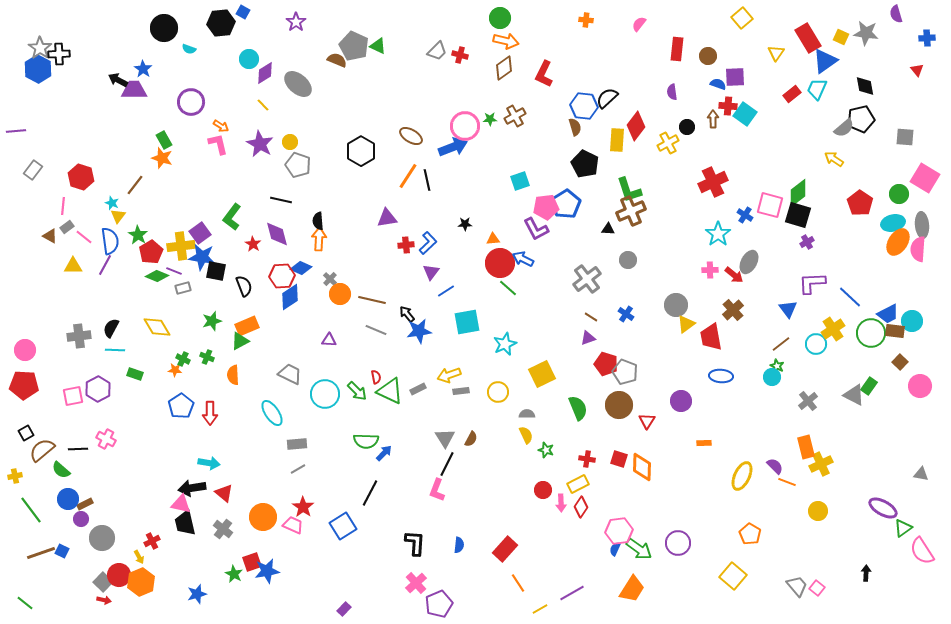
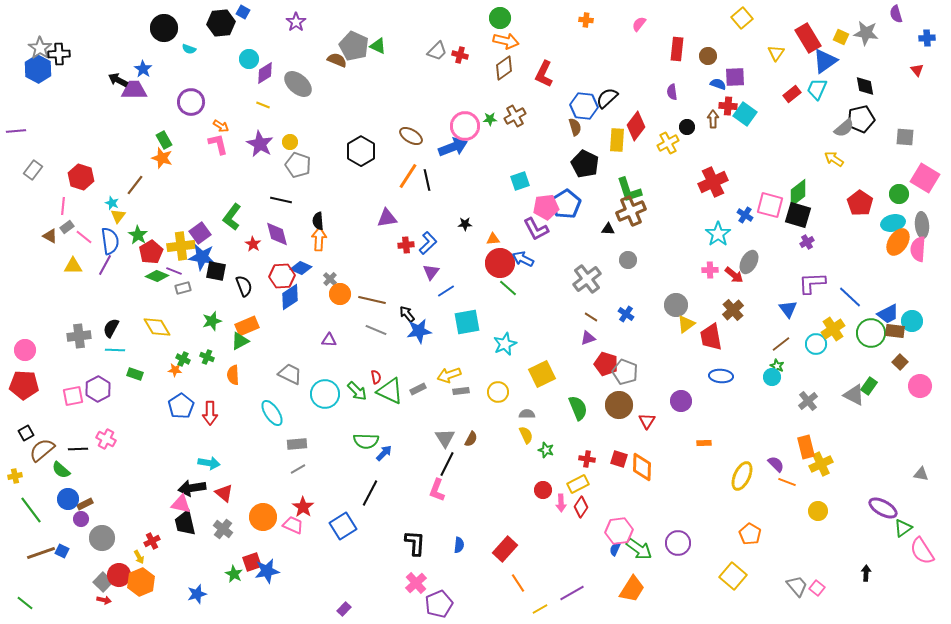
yellow line at (263, 105): rotated 24 degrees counterclockwise
purple semicircle at (775, 466): moved 1 px right, 2 px up
